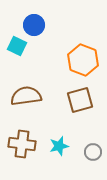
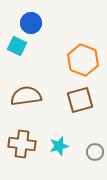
blue circle: moved 3 px left, 2 px up
gray circle: moved 2 px right
